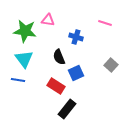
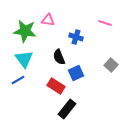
blue line: rotated 40 degrees counterclockwise
